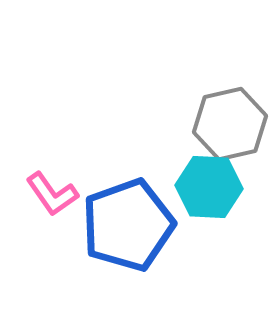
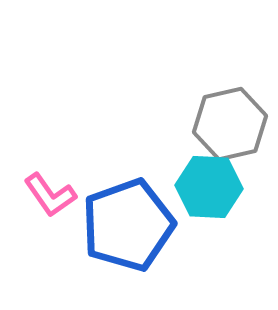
pink L-shape: moved 2 px left, 1 px down
